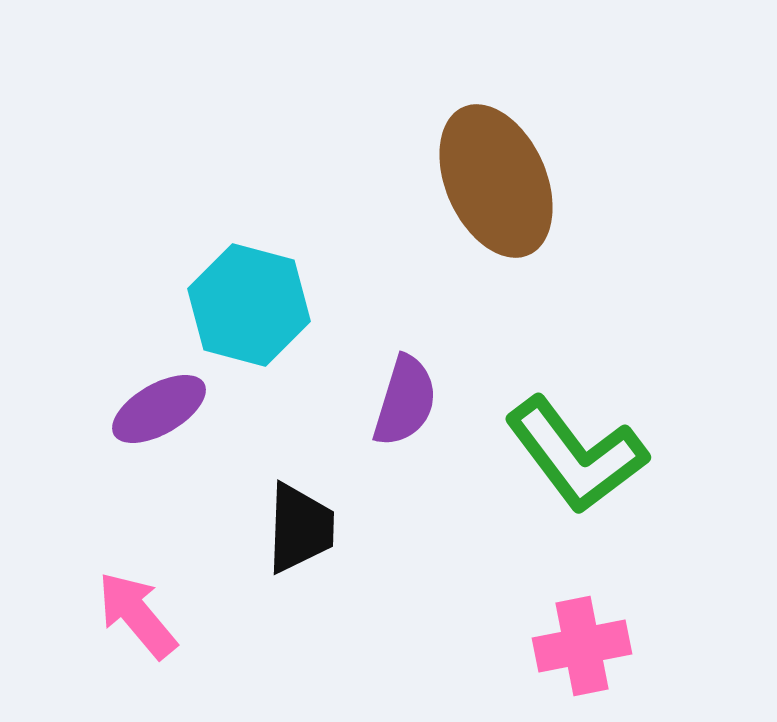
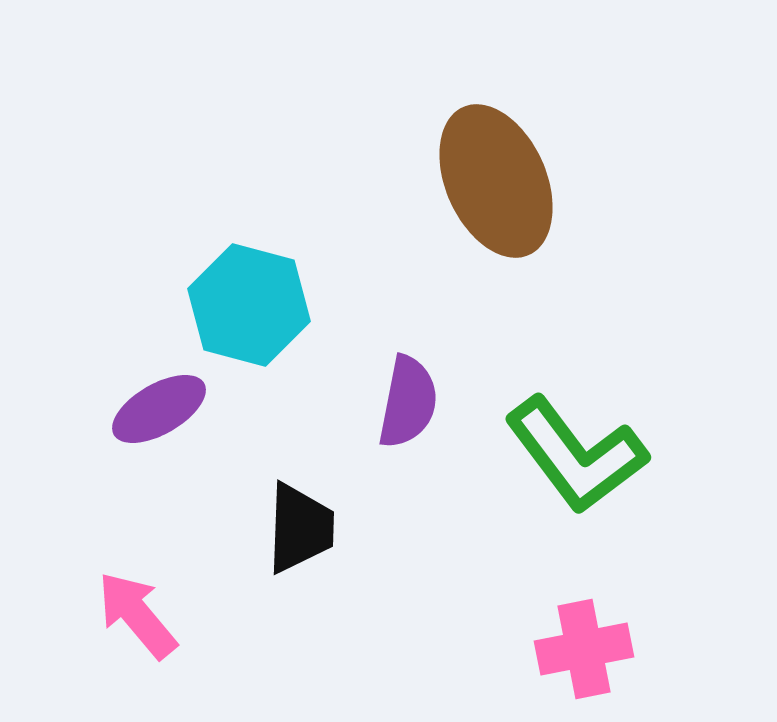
purple semicircle: moved 3 px right, 1 px down; rotated 6 degrees counterclockwise
pink cross: moved 2 px right, 3 px down
